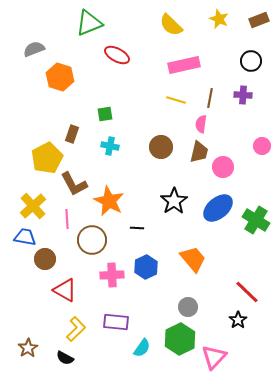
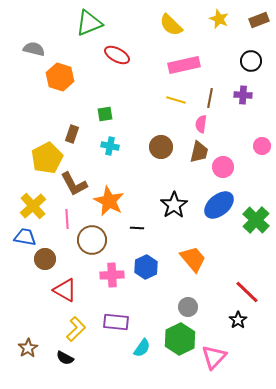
gray semicircle at (34, 49): rotated 35 degrees clockwise
black star at (174, 201): moved 4 px down
blue ellipse at (218, 208): moved 1 px right, 3 px up
green cross at (256, 220): rotated 12 degrees clockwise
